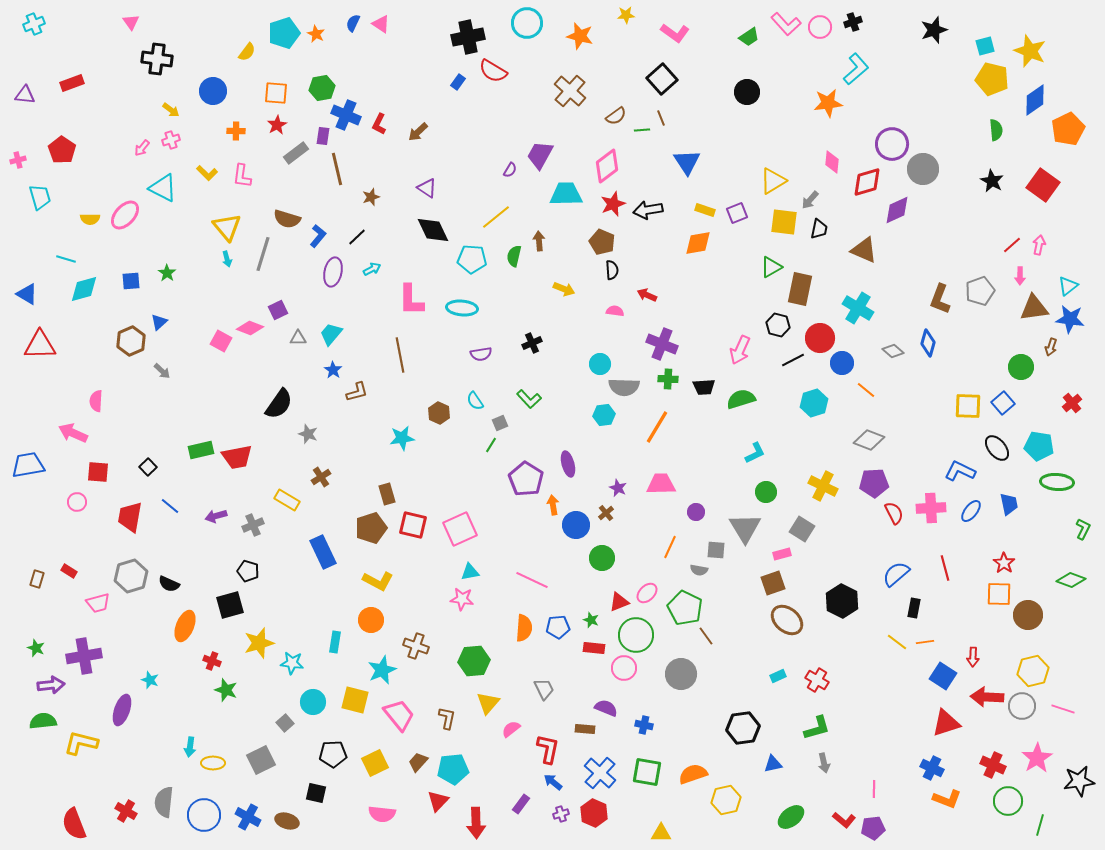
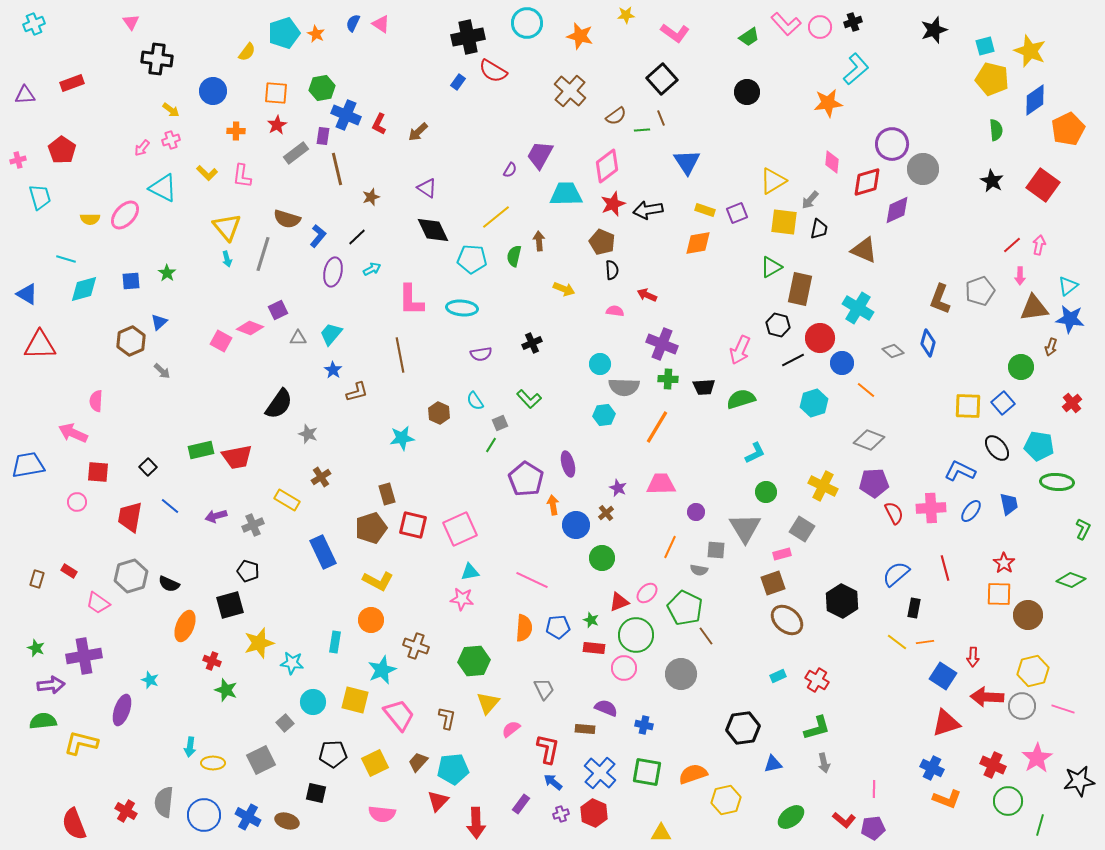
purple triangle at (25, 95): rotated 10 degrees counterclockwise
pink trapezoid at (98, 603): rotated 50 degrees clockwise
